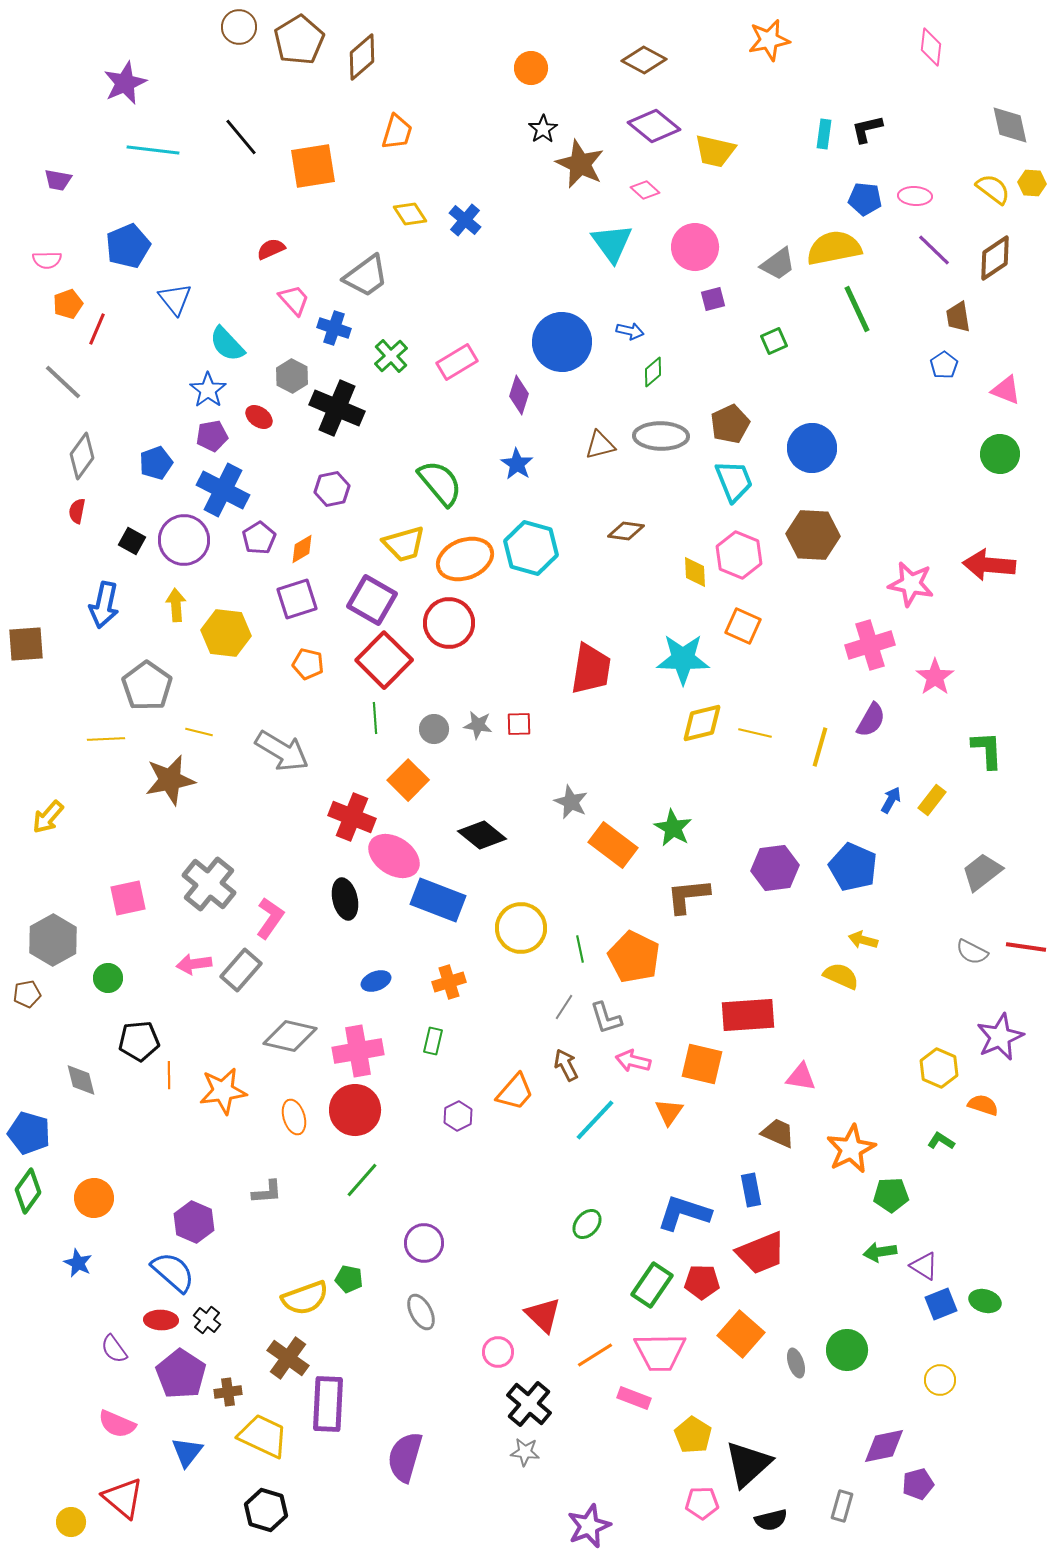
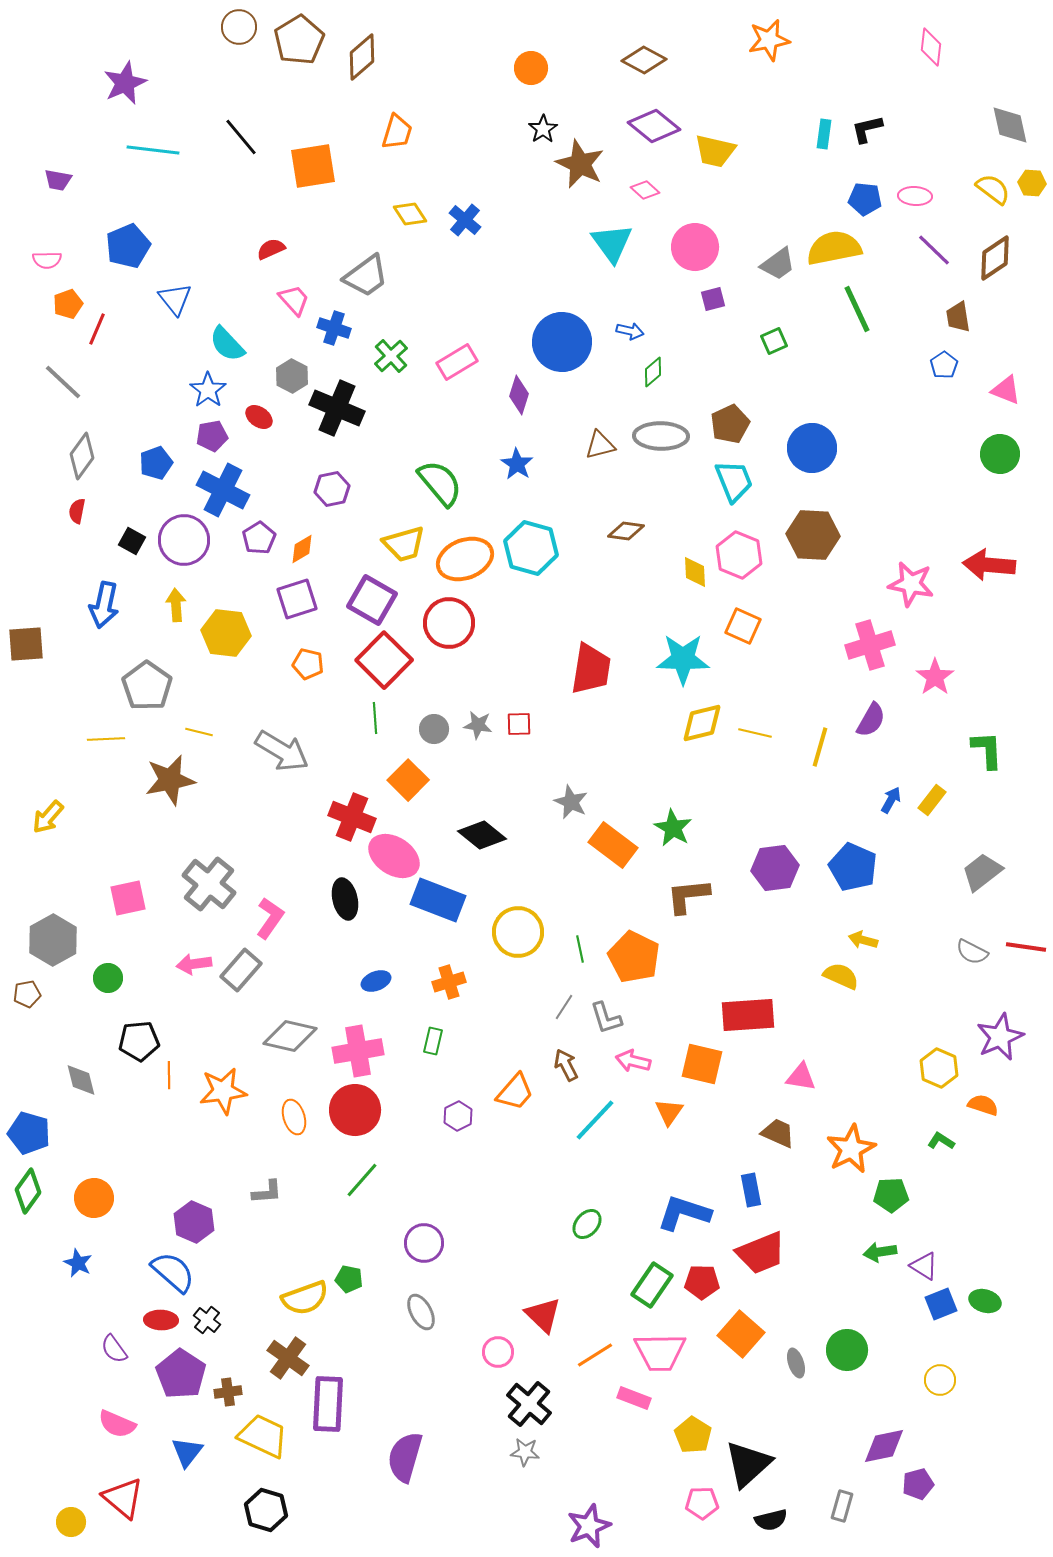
yellow circle at (521, 928): moved 3 px left, 4 px down
